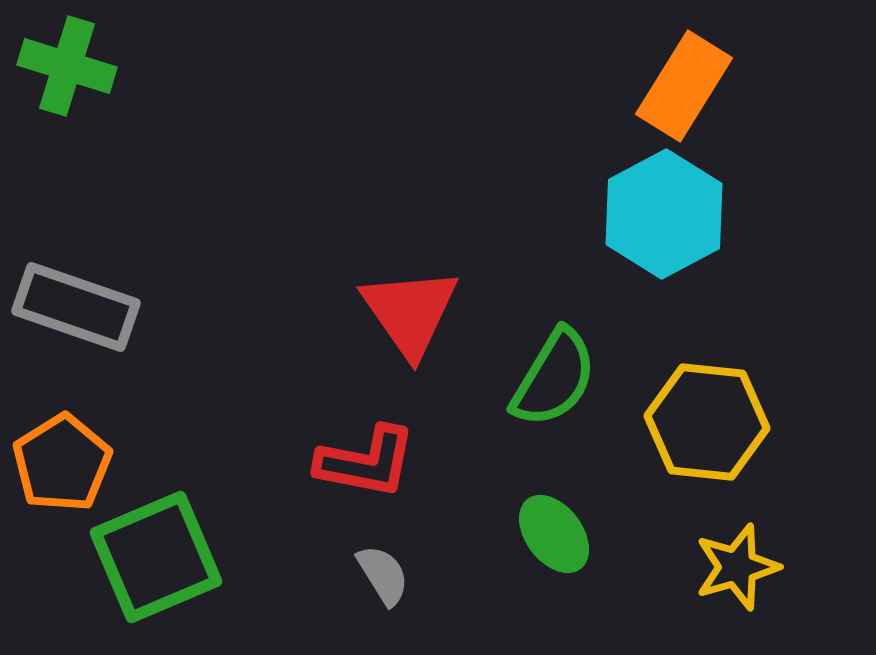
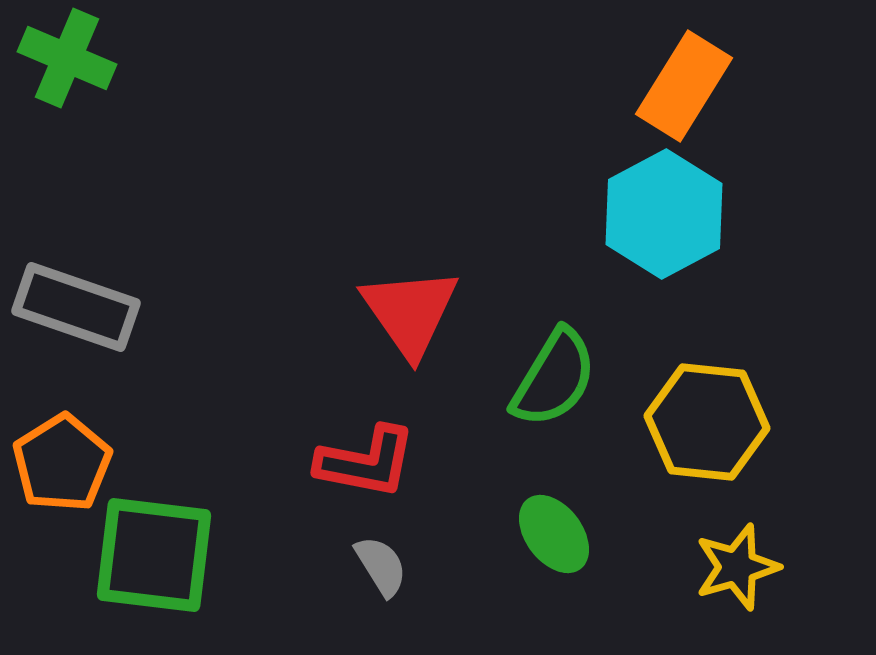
green cross: moved 8 px up; rotated 6 degrees clockwise
green square: moved 2 px left, 2 px up; rotated 30 degrees clockwise
gray semicircle: moved 2 px left, 9 px up
